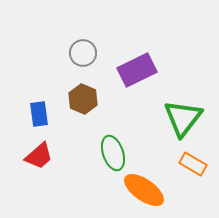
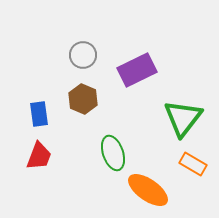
gray circle: moved 2 px down
red trapezoid: rotated 28 degrees counterclockwise
orange ellipse: moved 4 px right
